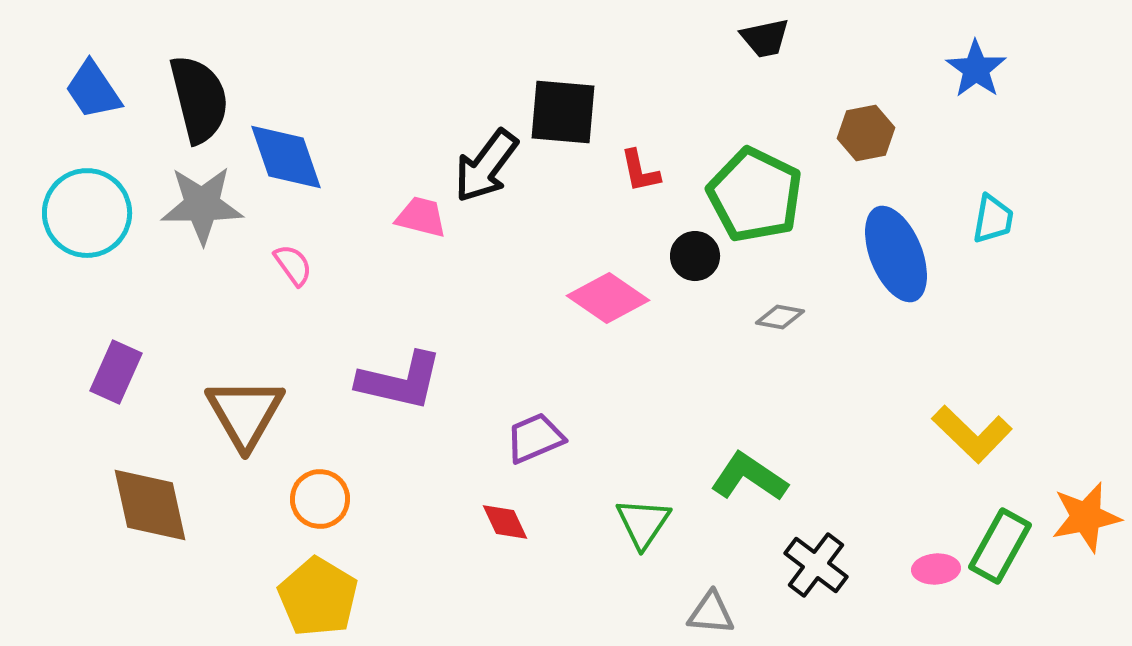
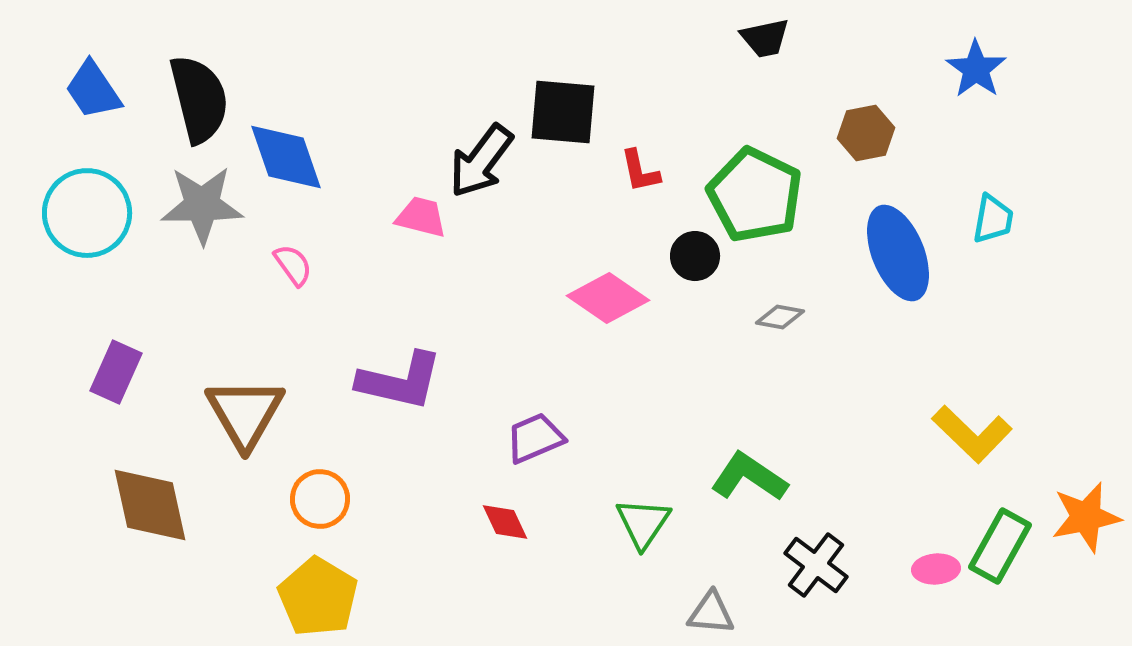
black arrow: moved 5 px left, 5 px up
blue ellipse: moved 2 px right, 1 px up
